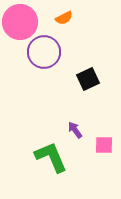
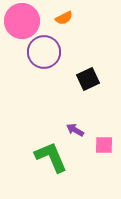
pink circle: moved 2 px right, 1 px up
purple arrow: rotated 24 degrees counterclockwise
